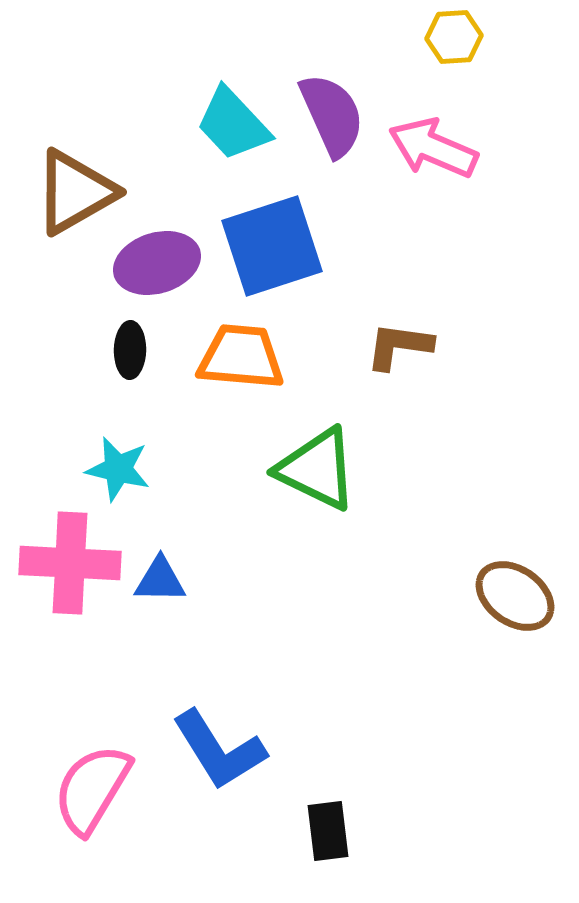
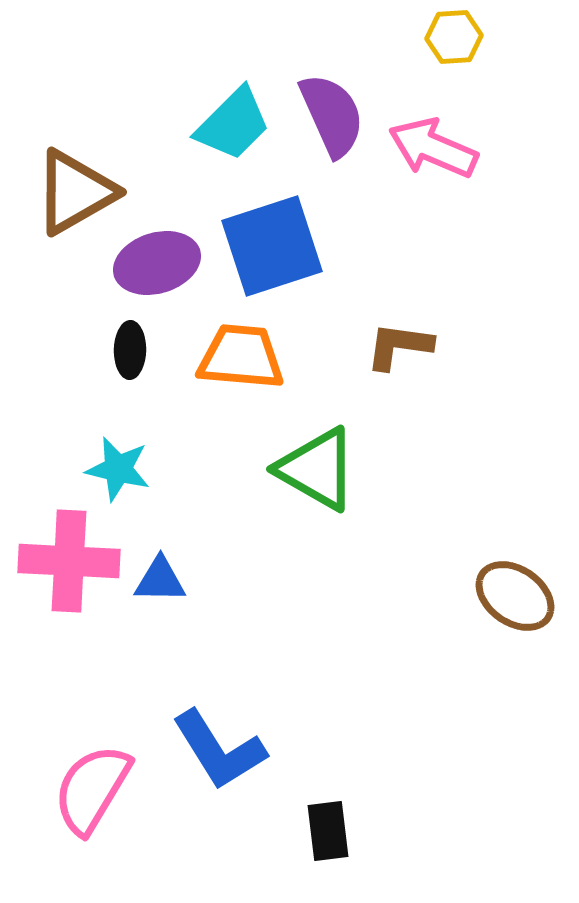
cyan trapezoid: rotated 92 degrees counterclockwise
green triangle: rotated 4 degrees clockwise
pink cross: moved 1 px left, 2 px up
